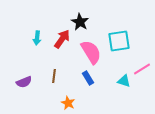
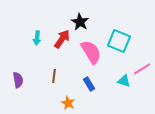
cyan square: rotated 30 degrees clockwise
blue rectangle: moved 1 px right, 6 px down
purple semicircle: moved 6 px left, 2 px up; rotated 77 degrees counterclockwise
